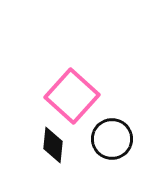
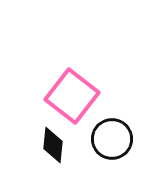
pink square: rotated 4 degrees counterclockwise
